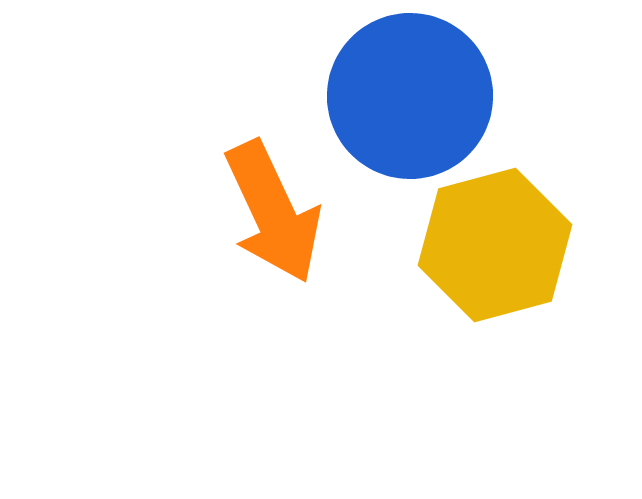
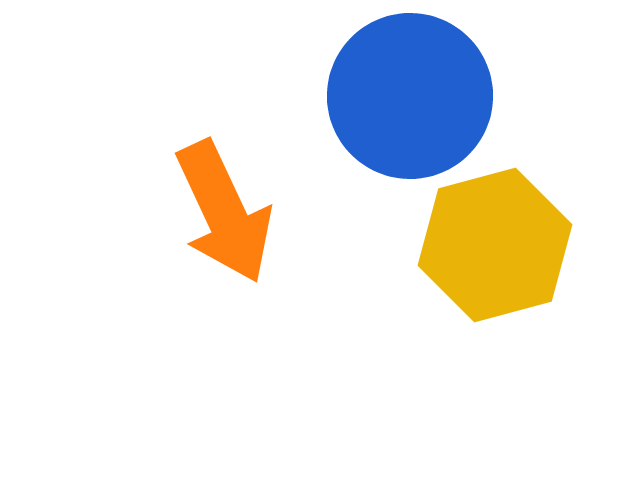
orange arrow: moved 49 px left
